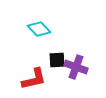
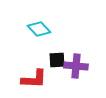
purple cross: moved 1 px up; rotated 15 degrees counterclockwise
red L-shape: rotated 16 degrees clockwise
